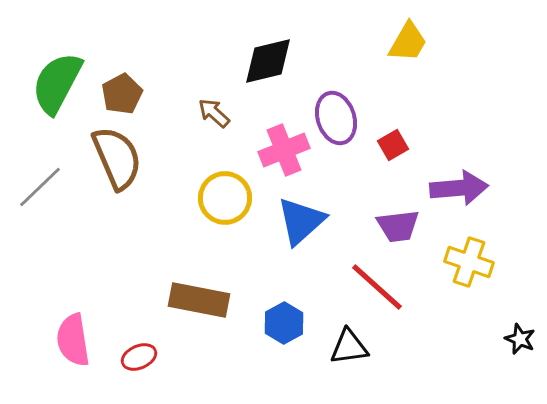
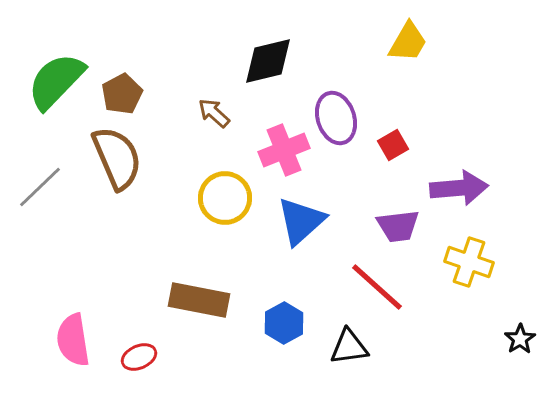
green semicircle: moved 1 px left, 2 px up; rotated 16 degrees clockwise
black star: rotated 16 degrees clockwise
